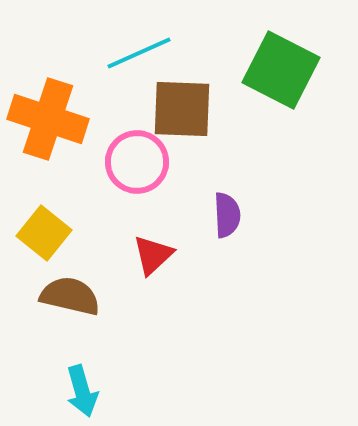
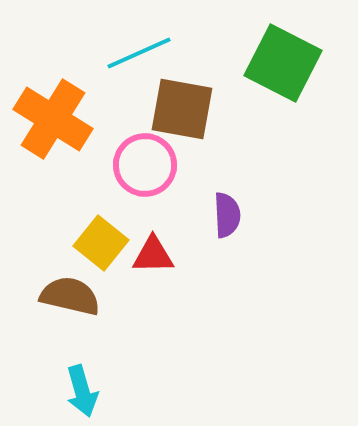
green square: moved 2 px right, 7 px up
brown square: rotated 8 degrees clockwise
orange cross: moved 5 px right; rotated 14 degrees clockwise
pink circle: moved 8 px right, 3 px down
yellow square: moved 57 px right, 10 px down
red triangle: rotated 42 degrees clockwise
